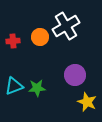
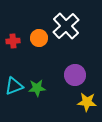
white cross: rotated 12 degrees counterclockwise
orange circle: moved 1 px left, 1 px down
yellow star: rotated 18 degrees counterclockwise
